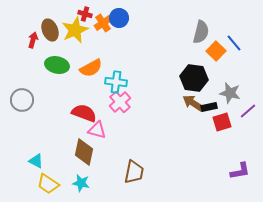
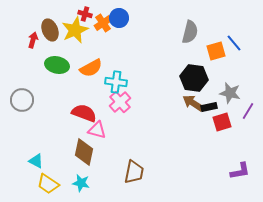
gray semicircle: moved 11 px left
orange square: rotated 30 degrees clockwise
purple line: rotated 18 degrees counterclockwise
